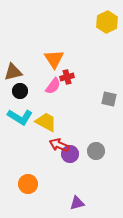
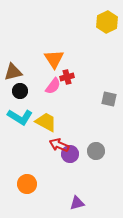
orange circle: moved 1 px left
